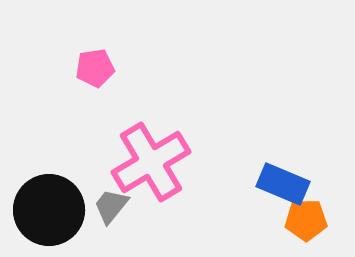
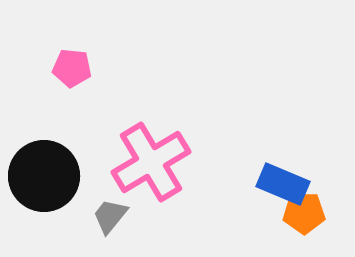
pink pentagon: moved 23 px left; rotated 15 degrees clockwise
gray trapezoid: moved 1 px left, 10 px down
black circle: moved 5 px left, 34 px up
orange pentagon: moved 2 px left, 7 px up
